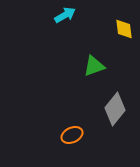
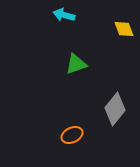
cyan arrow: moved 1 px left; rotated 135 degrees counterclockwise
yellow diamond: rotated 15 degrees counterclockwise
green triangle: moved 18 px left, 2 px up
